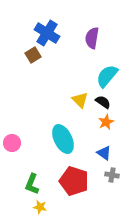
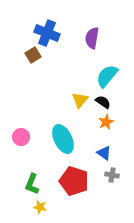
blue cross: rotated 10 degrees counterclockwise
yellow triangle: rotated 24 degrees clockwise
pink circle: moved 9 px right, 6 px up
